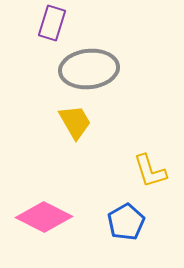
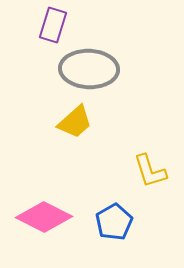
purple rectangle: moved 1 px right, 2 px down
gray ellipse: rotated 8 degrees clockwise
yellow trapezoid: rotated 78 degrees clockwise
blue pentagon: moved 12 px left
